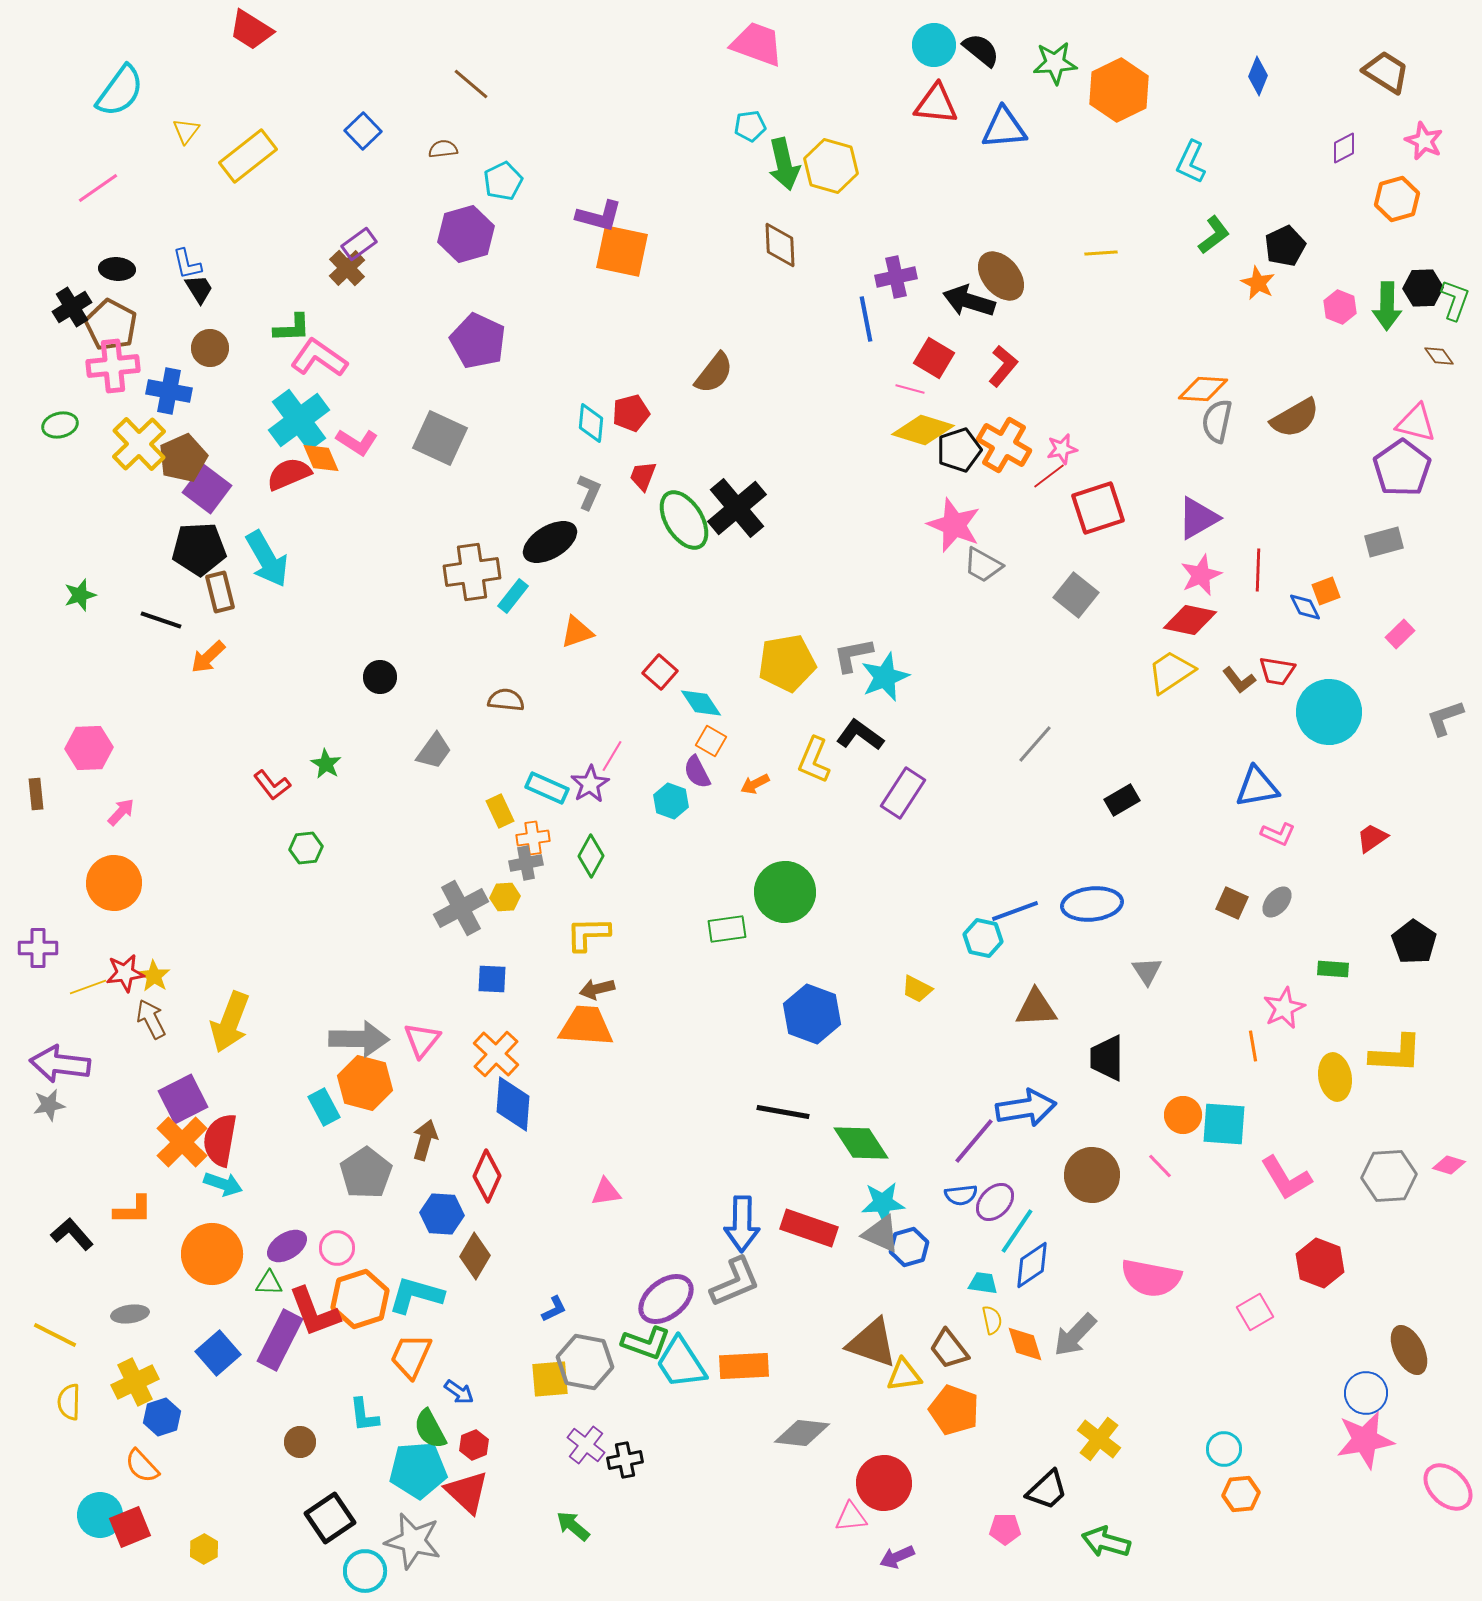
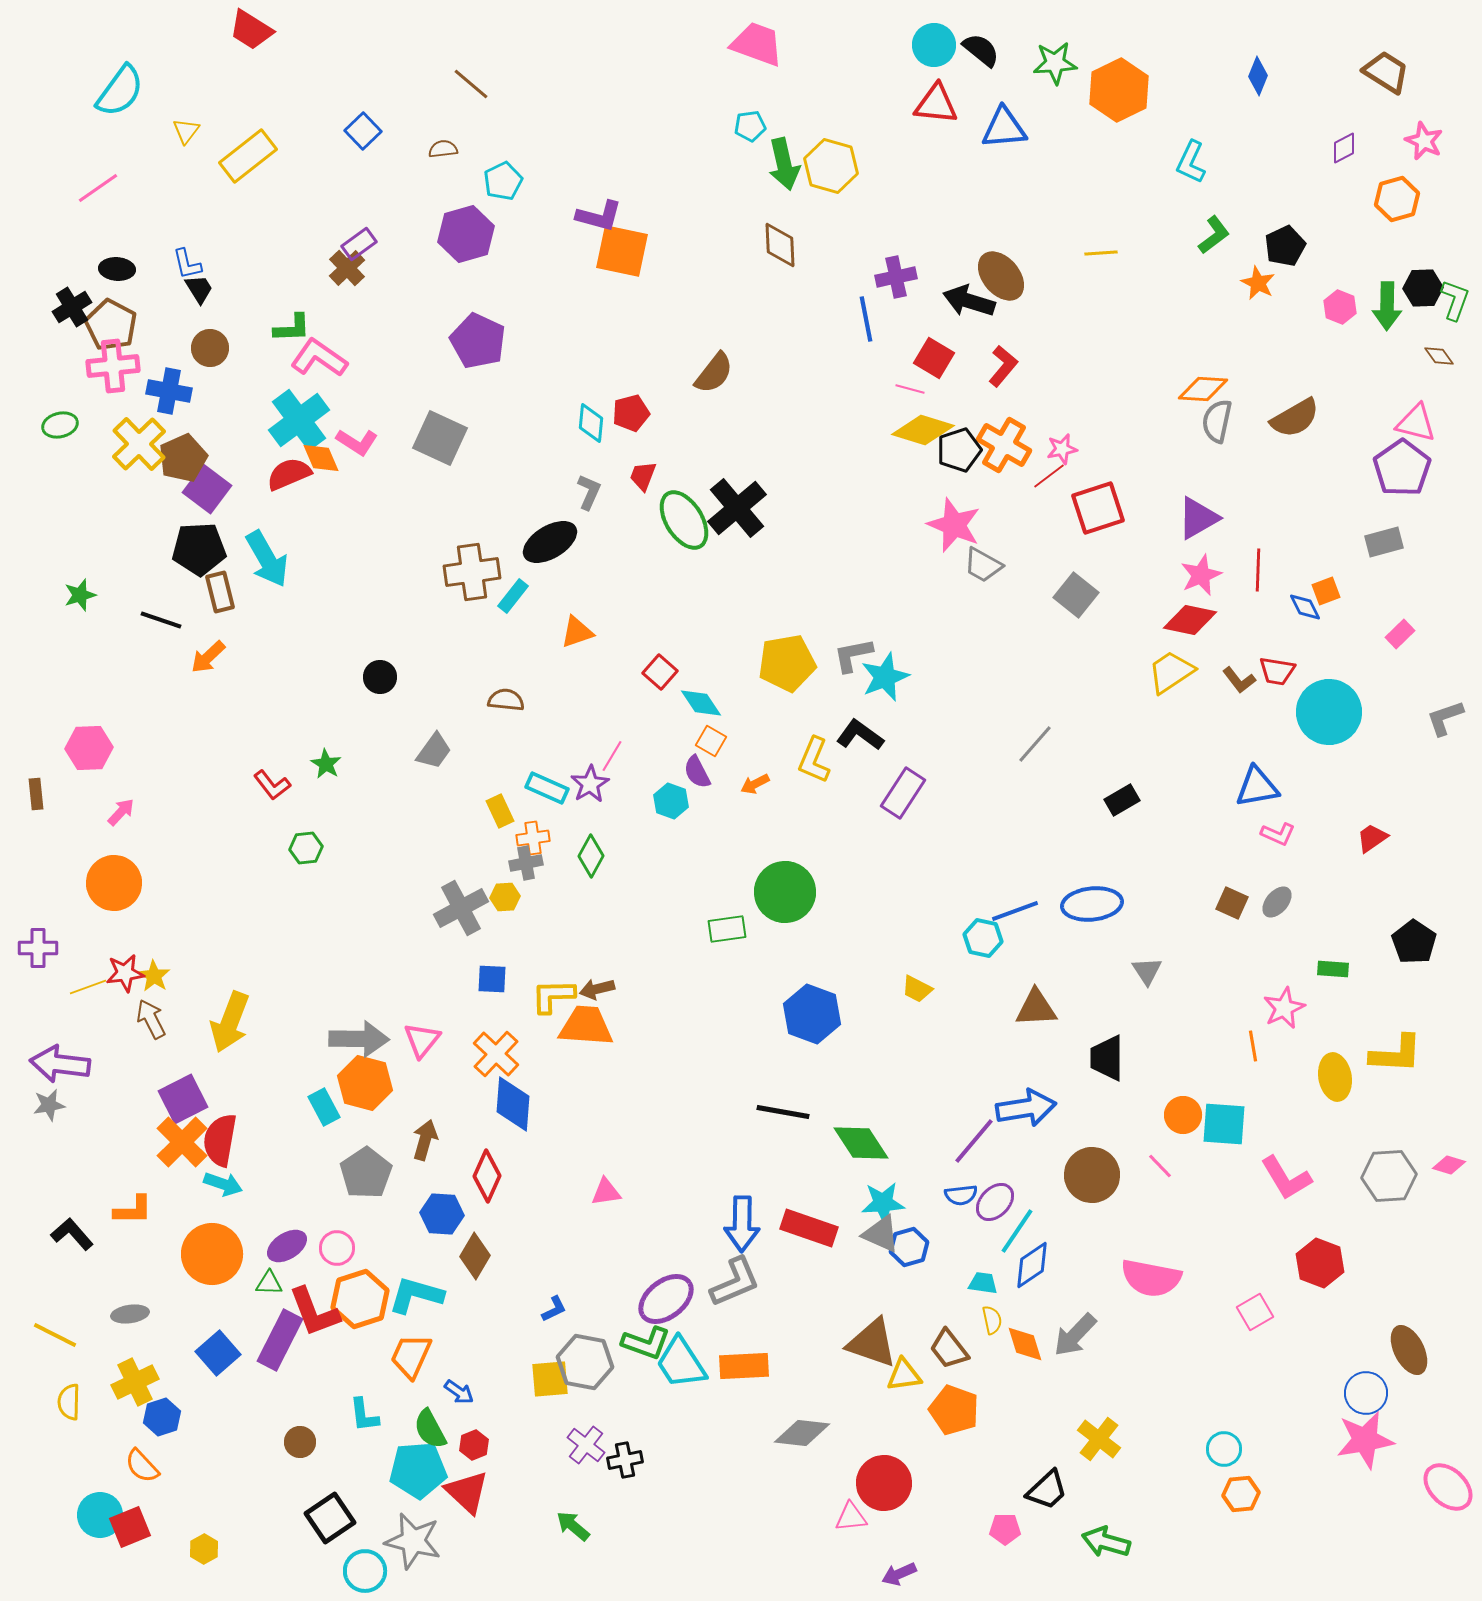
yellow L-shape at (588, 934): moved 35 px left, 62 px down
purple arrow at (897, 1557): moved 2 px right, 17 px down
